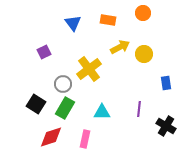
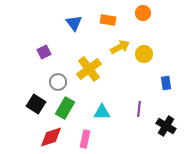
blue triangle: moved 1 px right
gray circle: moved 5 px left, 2 px up
